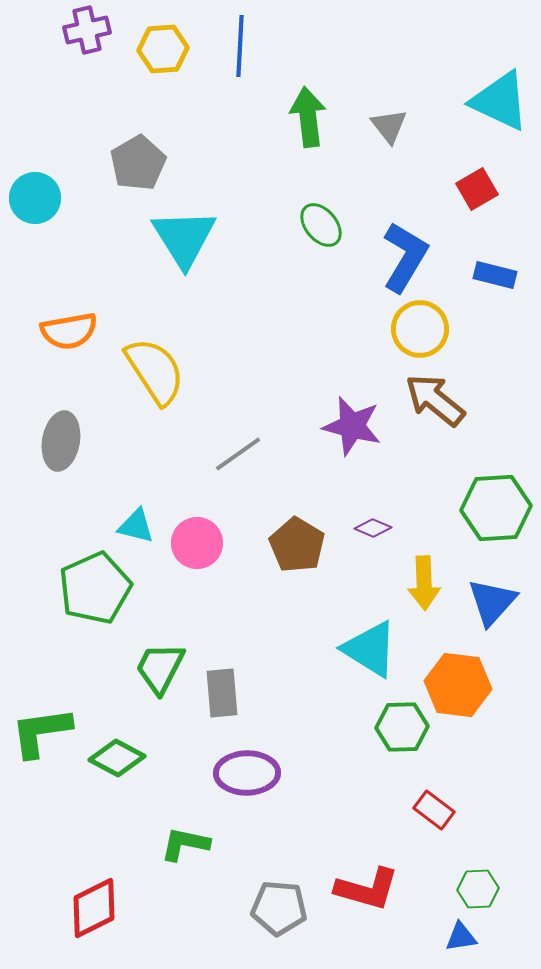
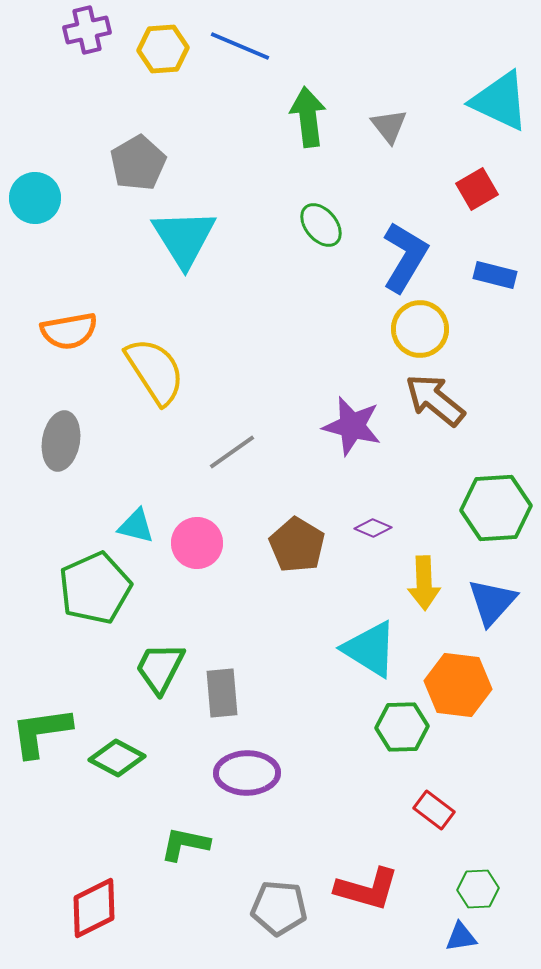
blue line at (240, 46): rotated 70 degrees counterclockwise
gray line at (238, 454): moved 6 px left, 2 px up
